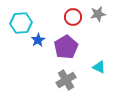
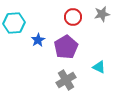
gray star: moved 4 px right
cyan hexagon: moved 7 px left
